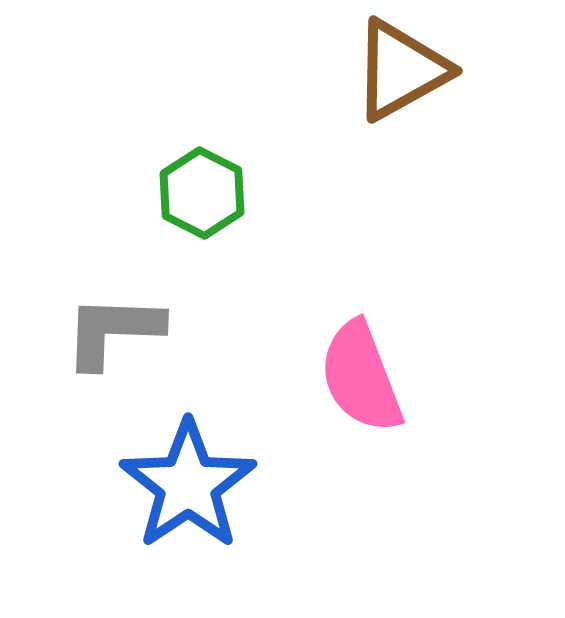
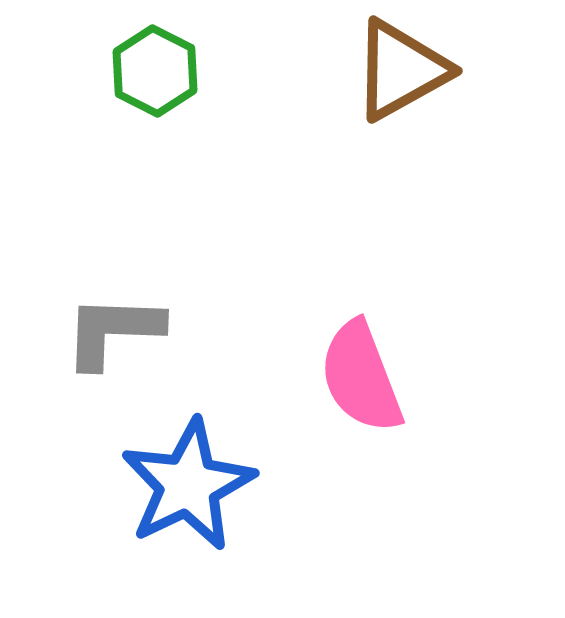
green hexagon: moved 47 px left, 122 px up
blue star: rotated 8 degrees clockwise
